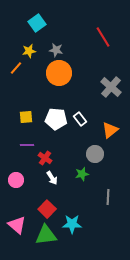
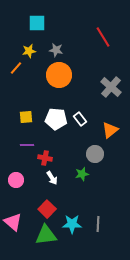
cyan square: rotated 36 degrees clockwise
orange circle: moved 2 px down
red cross: rotated 24 degrees counterclockwise
gray line: moved 10 px left, 27 px down
pink triangle: moved 4 px left, 3 px up
